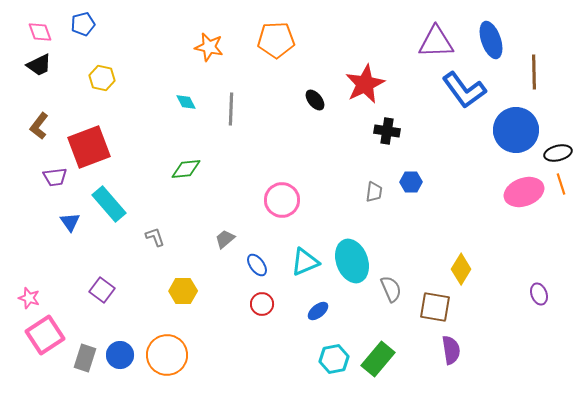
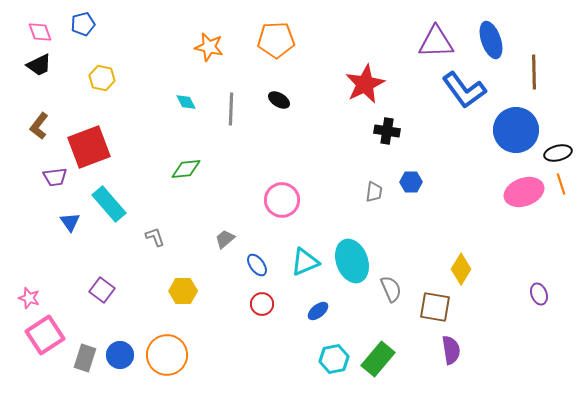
black ellipse at (315, 100): moved 36 px left; rotated 20 degrees counterclockwise
